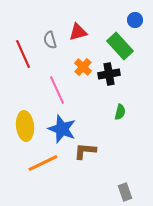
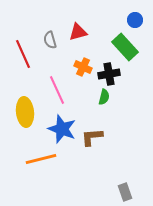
green rectangle: moved 5 px right, 1 px down
orange cross: rotated 18 degrees counterclockwise
green semicircle: moved 16 px left, 15 px up
yellow ellipse: moved 14 px up
brown L-shape: moved 7 px right, 14 px up; rotated 10 degrees counterclockwise
orange line: moved 2 px left, 4 px up; rotated 12 degrees clockwise
